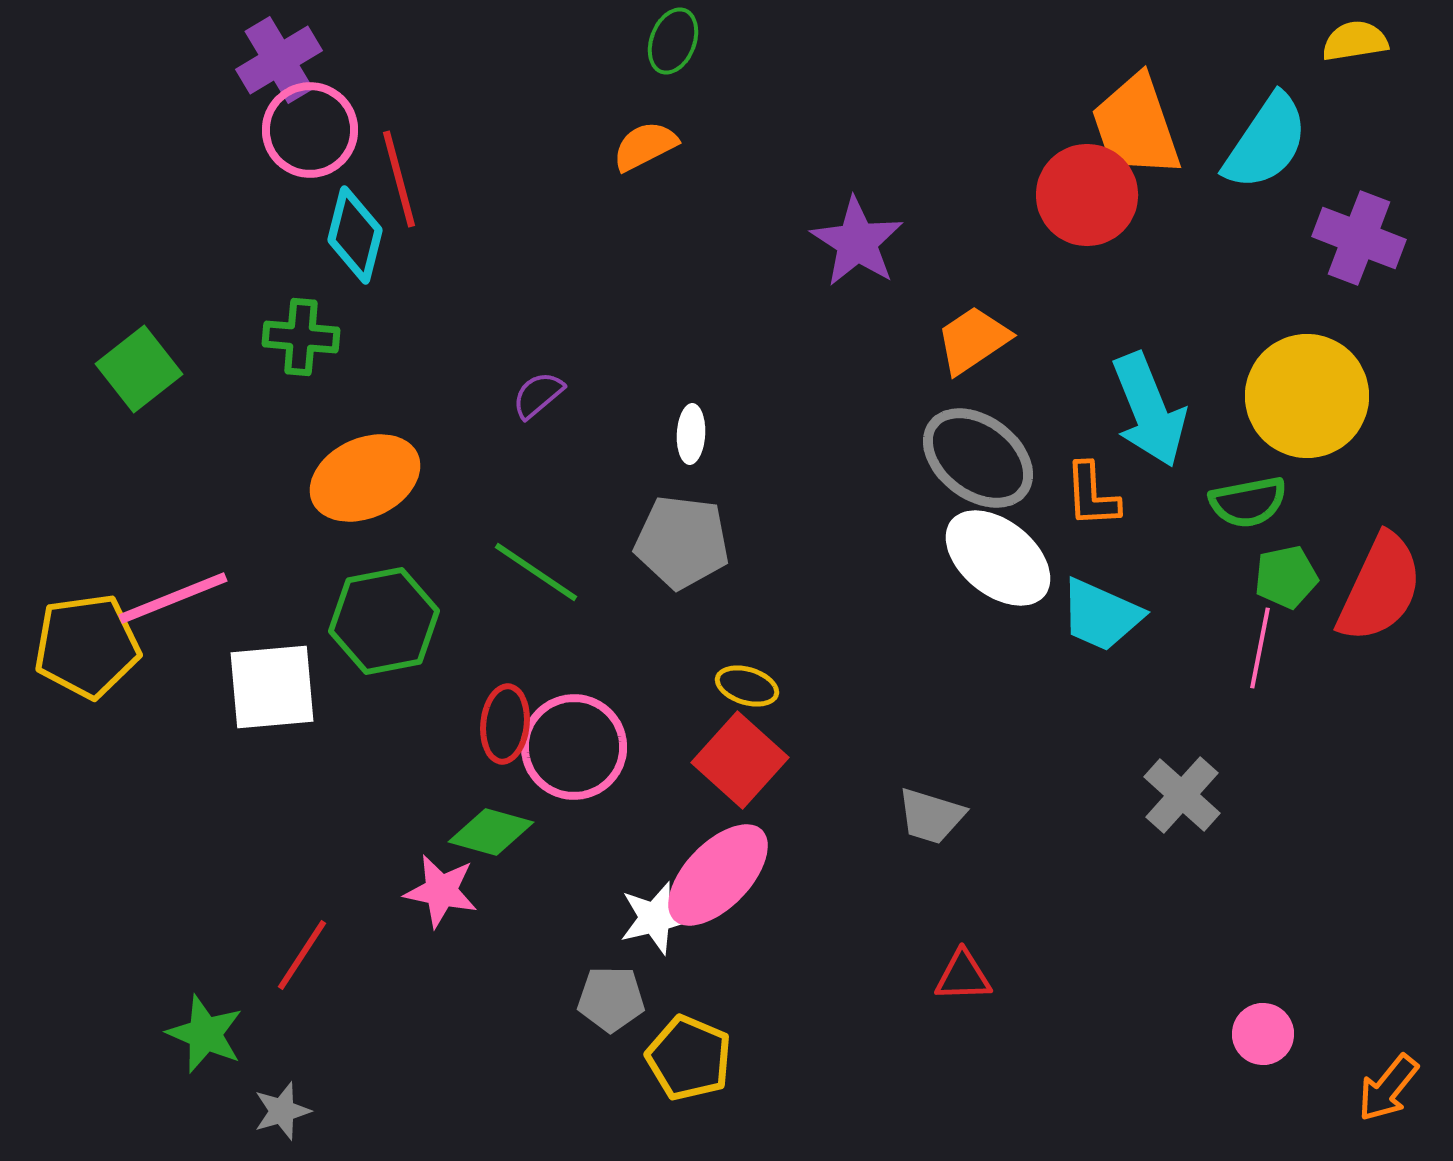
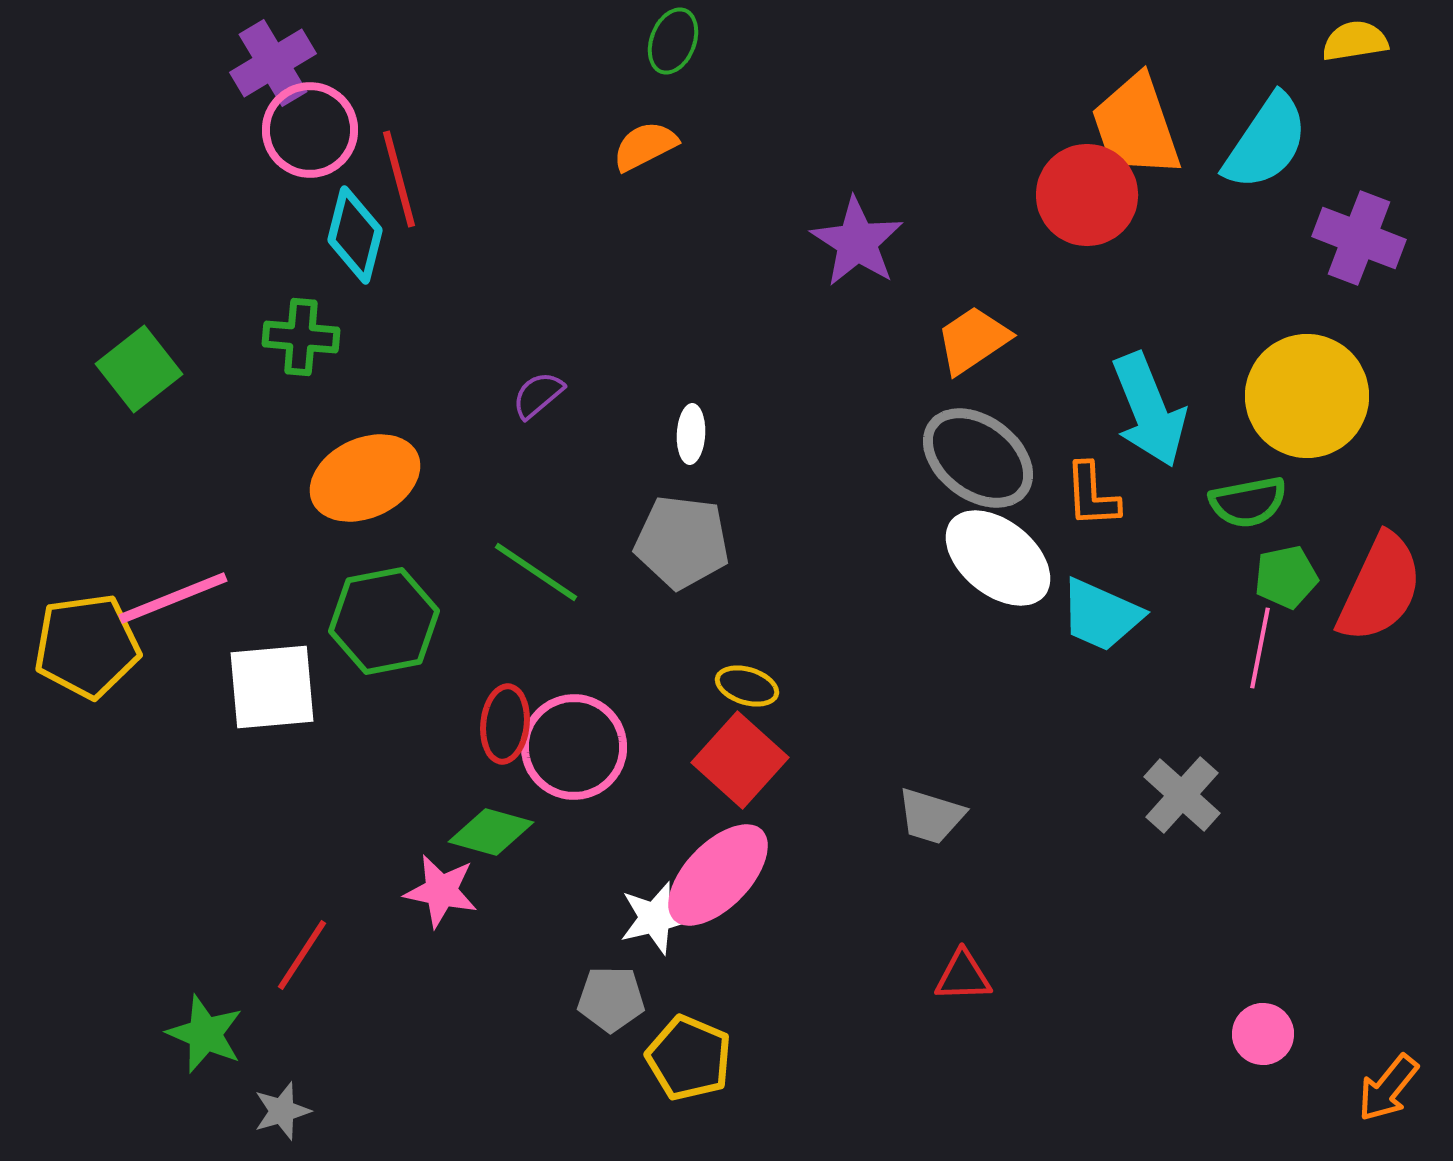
purple cross at (279, 60): moved 6 px left, 3 px down
